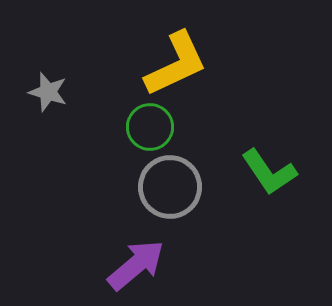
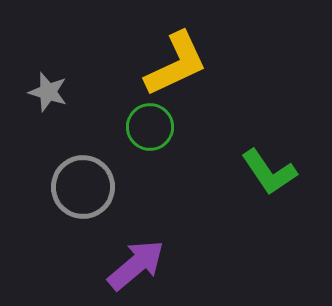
gray circle: moved 87 px left
